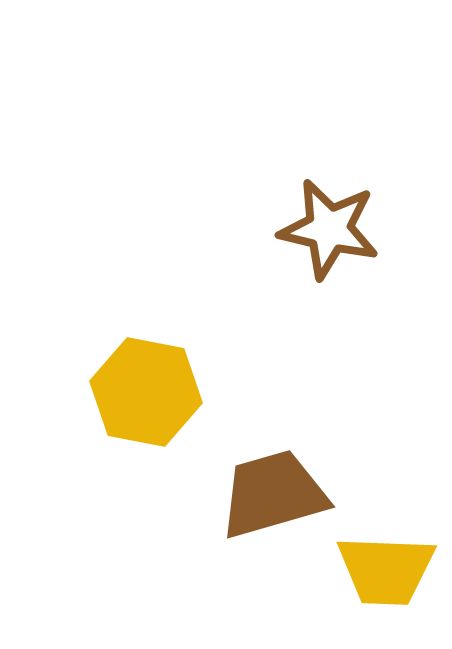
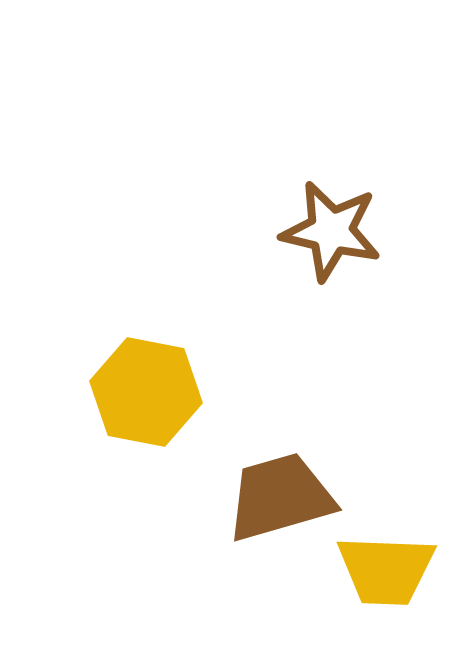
brown star: moved 2 px right, 2 px down
brown trapezoid: moved 7 px right, 3 px down
